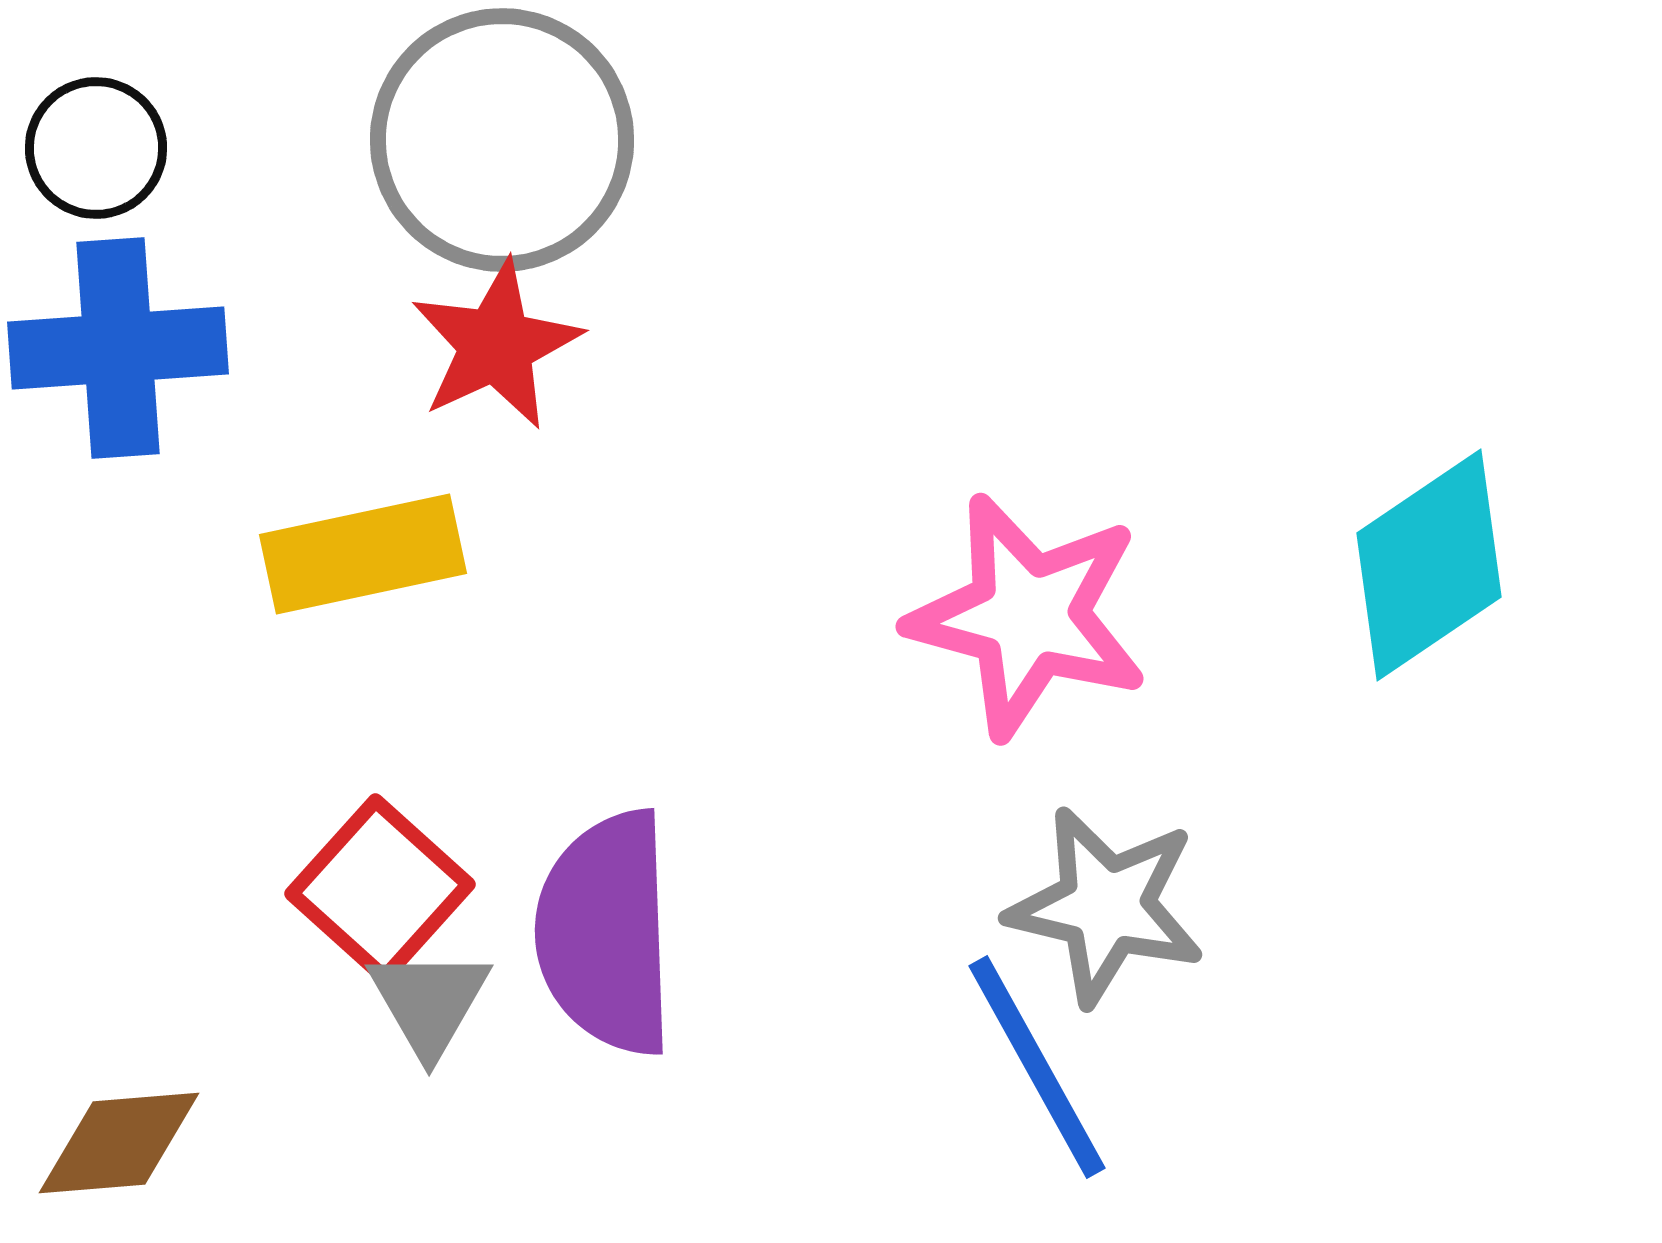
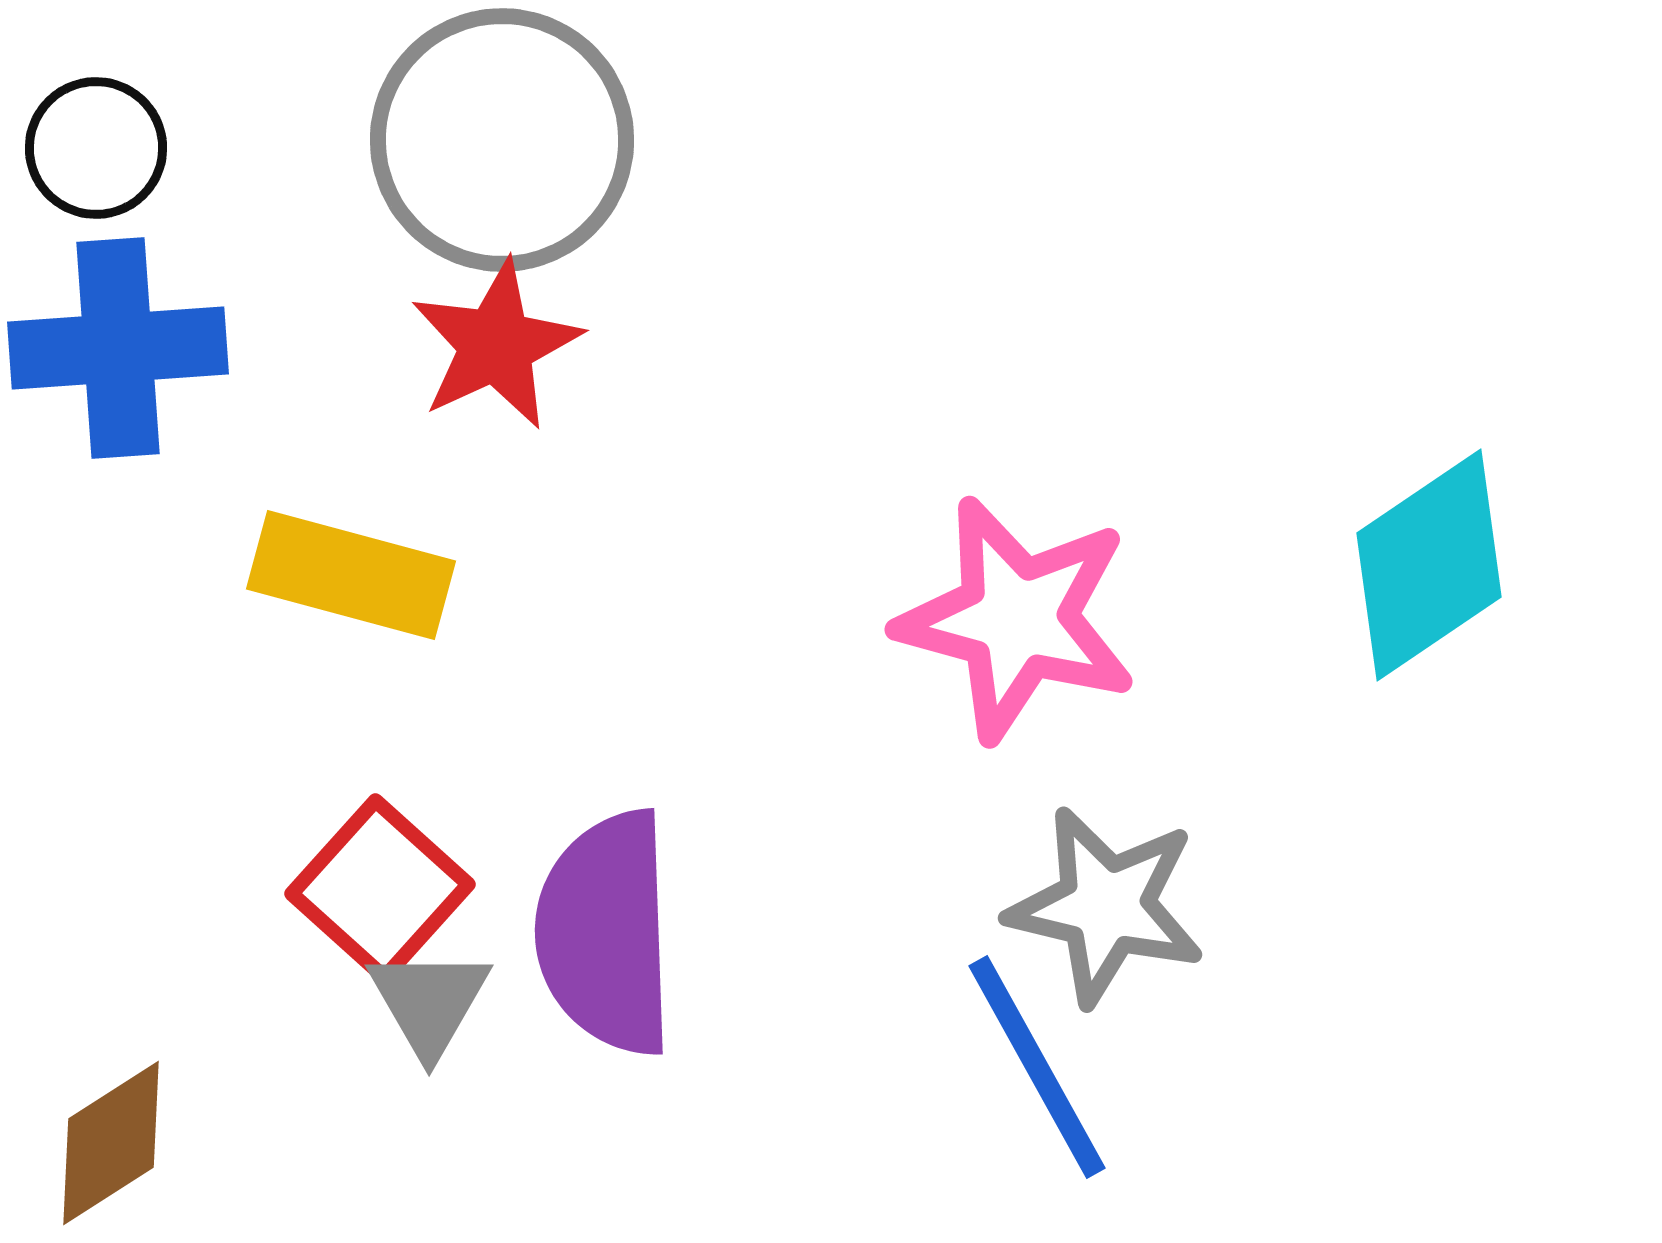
yellow rectangle: moved 12 px left, 21 px down; rotated 27 degrees clockwise
pink star: moved 11 px left, 3 px down
brown diamond: moved 8 px left; rotated 28 degrees counterclockwise
